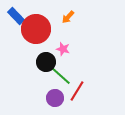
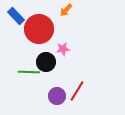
orange arrow: moved 2 px left, 7 px up
red circle: moved 3 px right
pink star: rotated 24 degrees counterclockwise
green line: moved 32 px left, 4 px up; rotated 40 degrees counterclockwise
purple circle: moved 2 px right, 2 px up
